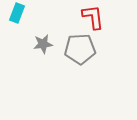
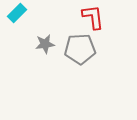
cyan rectangle: rotated 24 degrees clockwise
gray star: moved 2 px right
